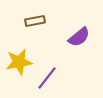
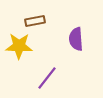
purple semicircle: moved 3 px left, 2 px down; rotated 125 degrees clockwise
yellow star: moved 16 px up; rotated 12 degrees clockwise
